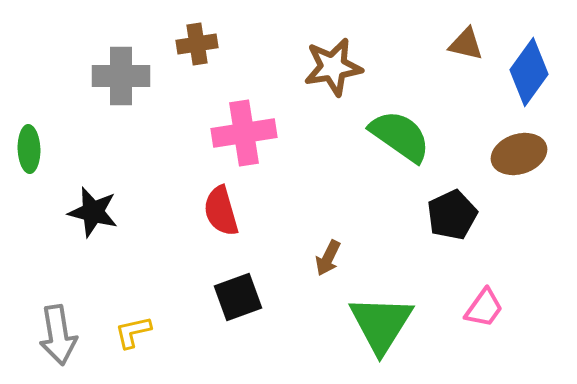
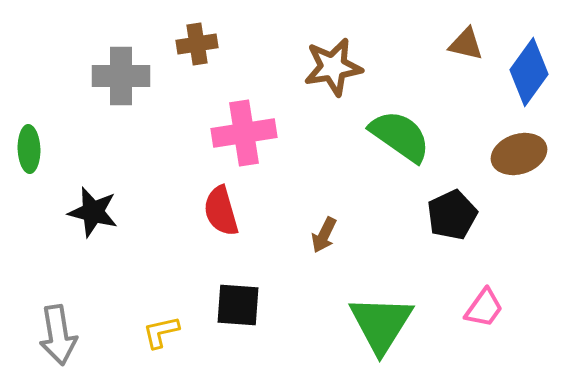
brown arrow: moved 4 px left, 23 px up
black square: moved 8 px down; rotated 24 degrees clockwise
yellow L-shape: moved 28 px right
